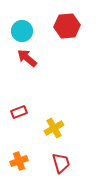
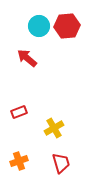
cyan circle: moved 17 px right, 5 px up
